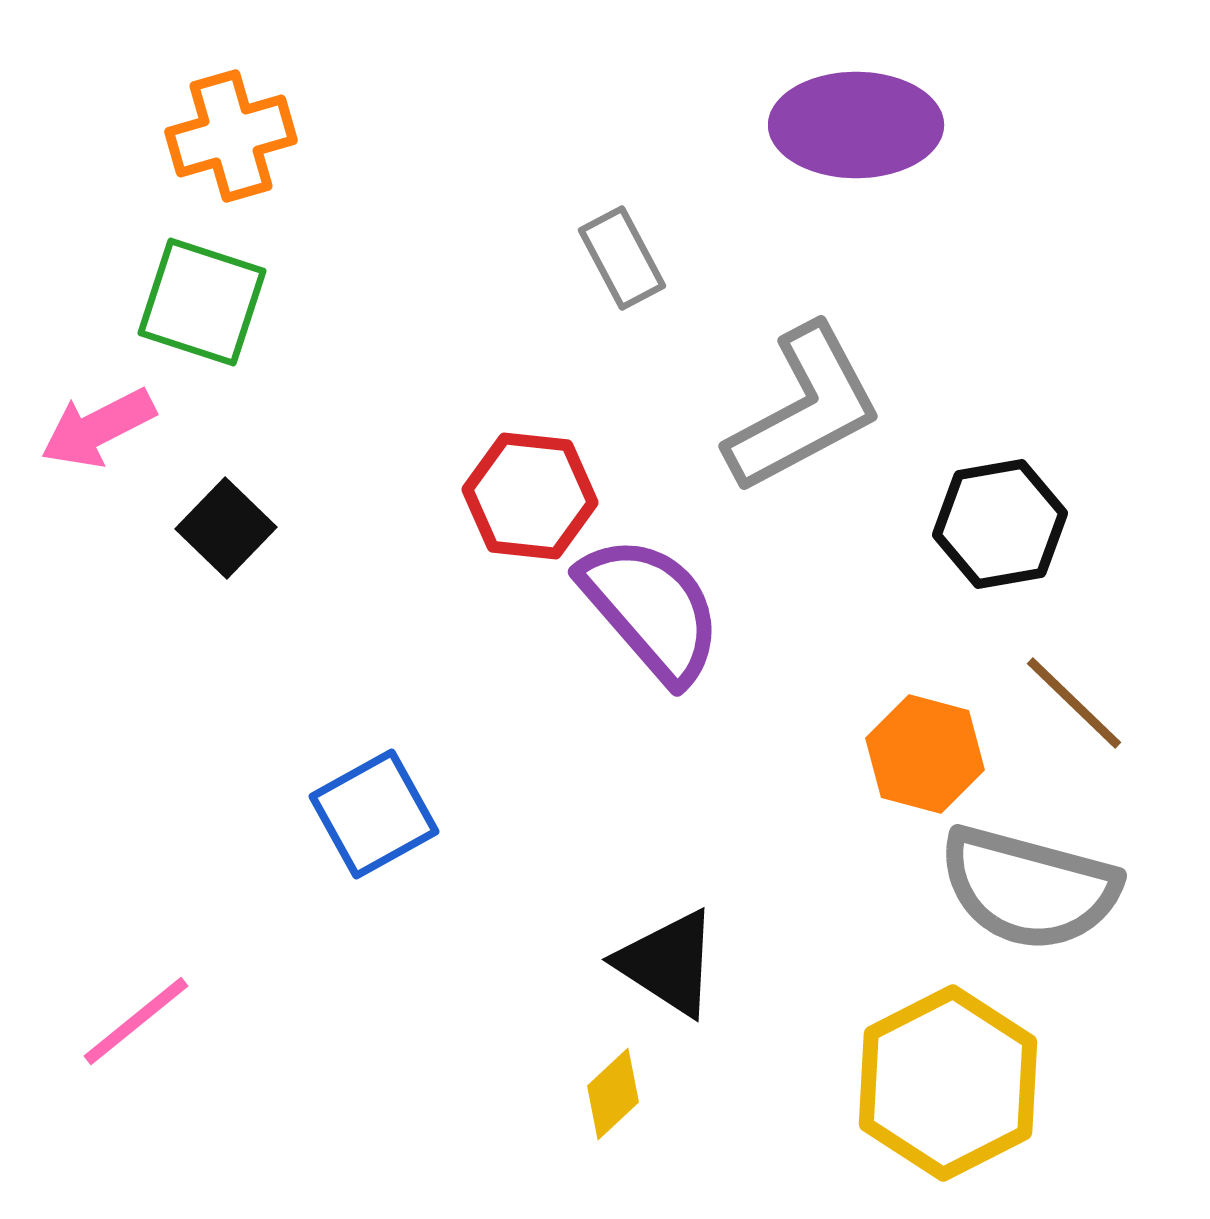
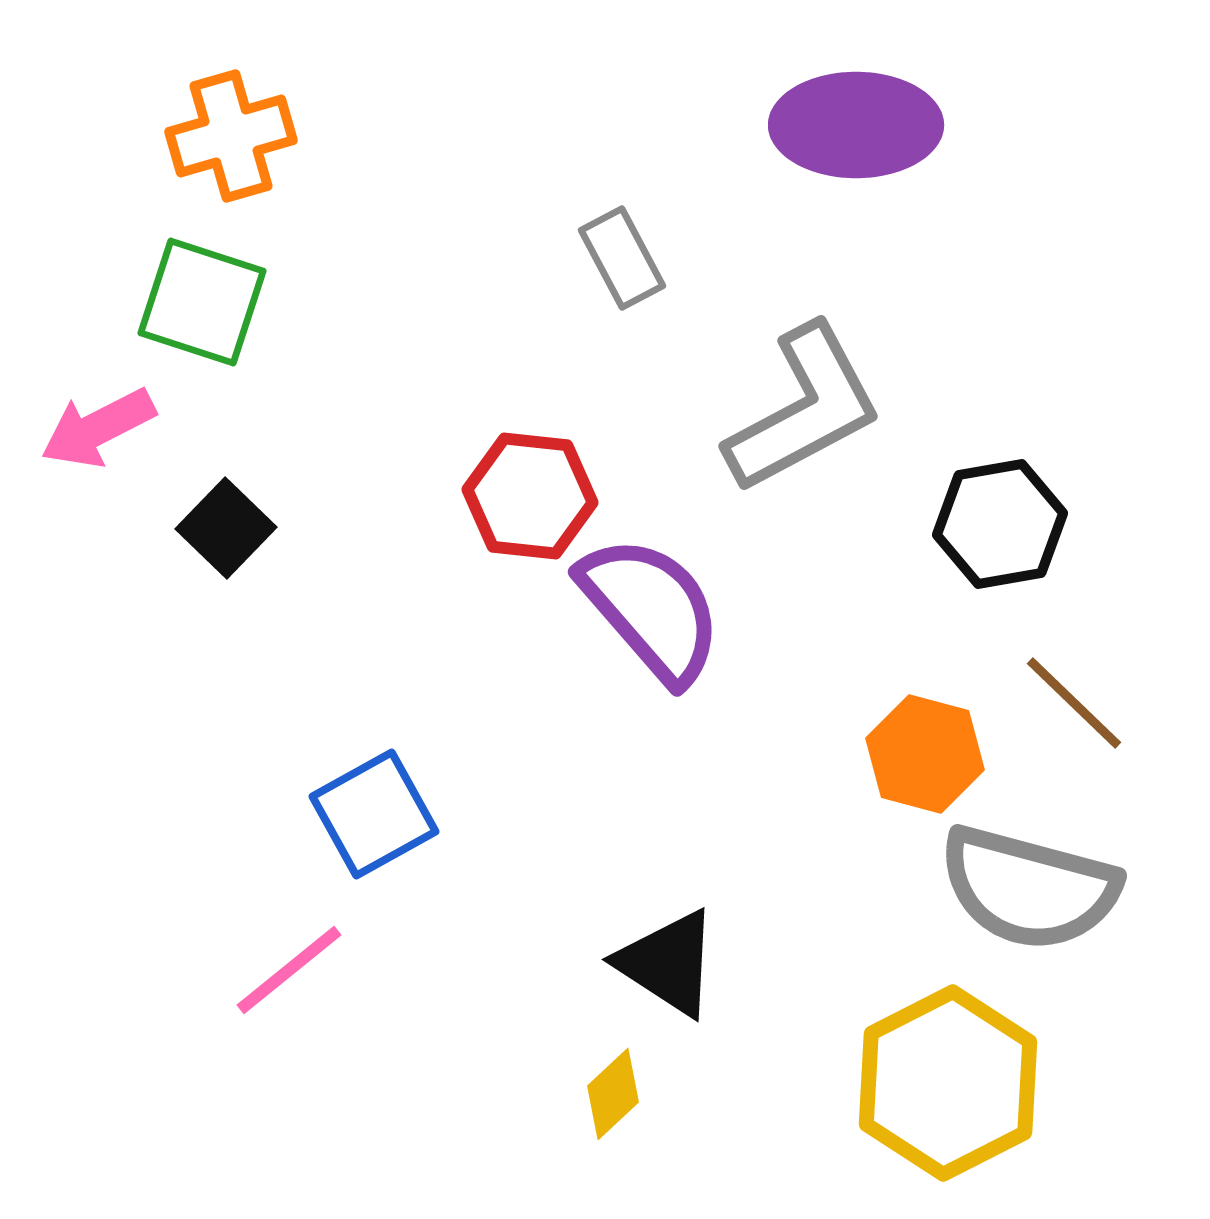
pink line: moved 153 px right, 51 px up
